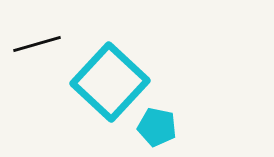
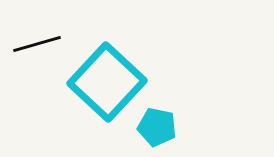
cyan square: moved 3 px left
